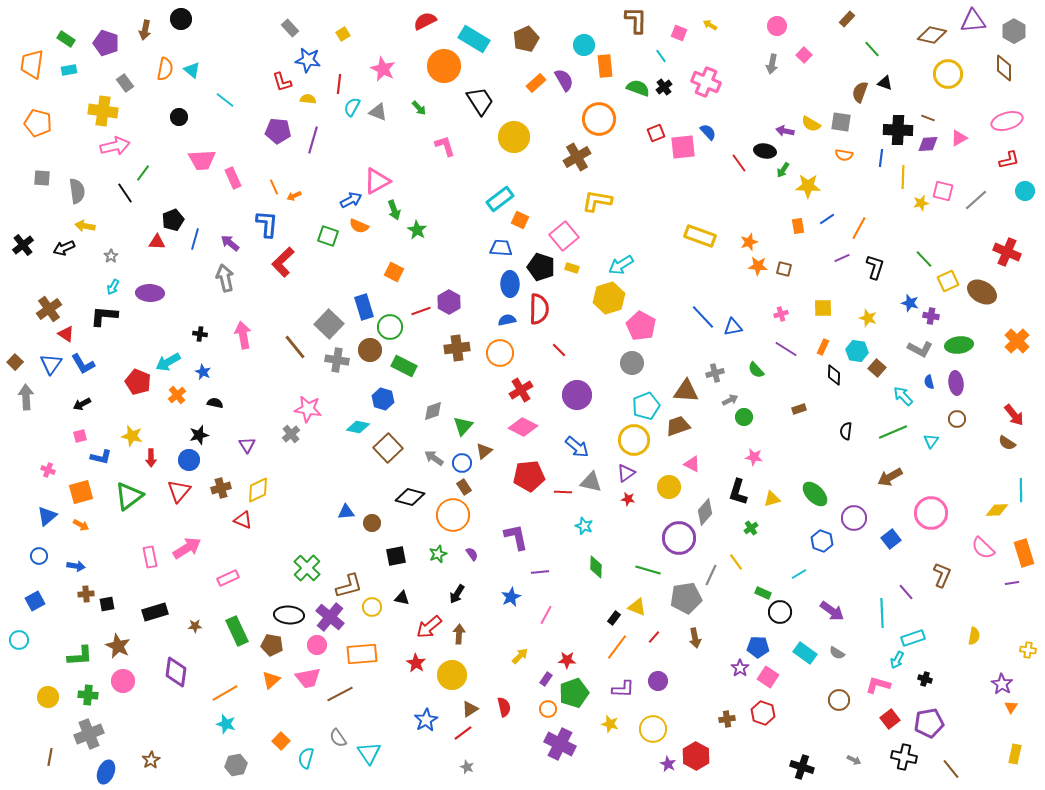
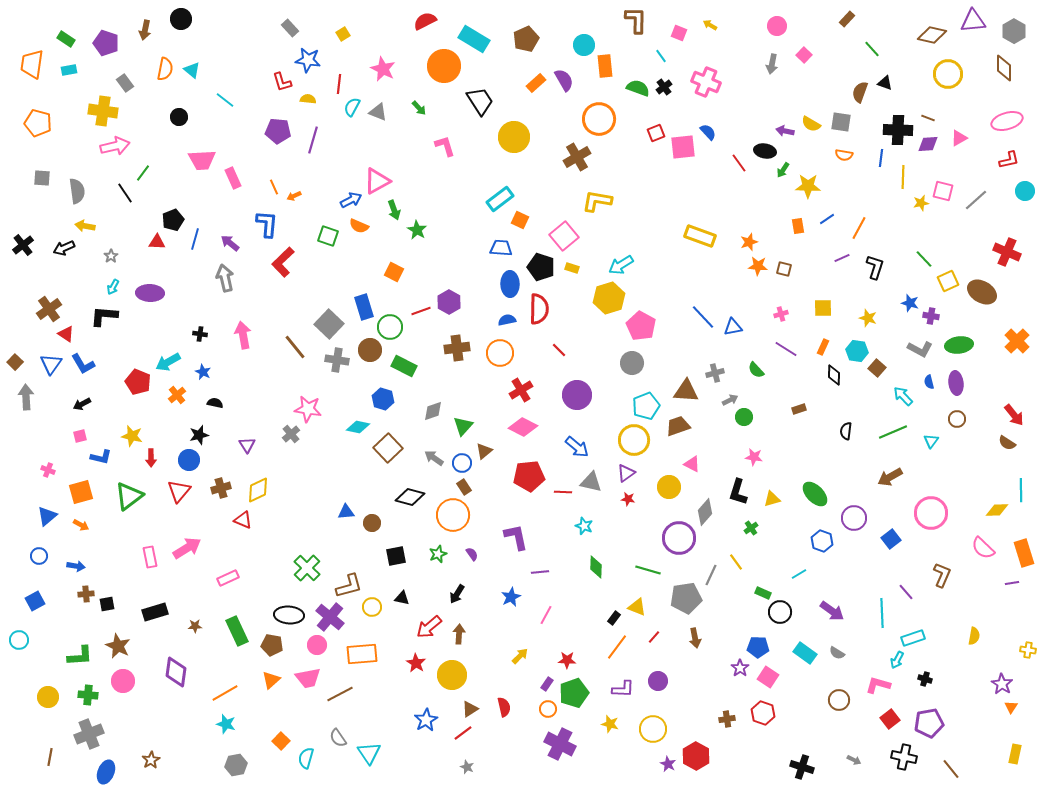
purple rectangle at (546, 679): moved 1 px right, 5 px down
